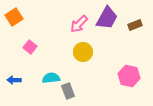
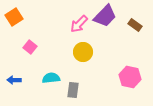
purple trapezoid: moved 2 px left, 2 px up; rotated 15 degrees clockwise
brown rectangle: rotated 56 degrees clockwise
pink hexagon: moved 1 px right, 1 px down
gray rectangle: moved 5 px right, 1 px up; rotated 28 degrees clockwise
